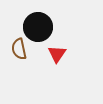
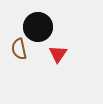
red triangle: moved 1 px right
